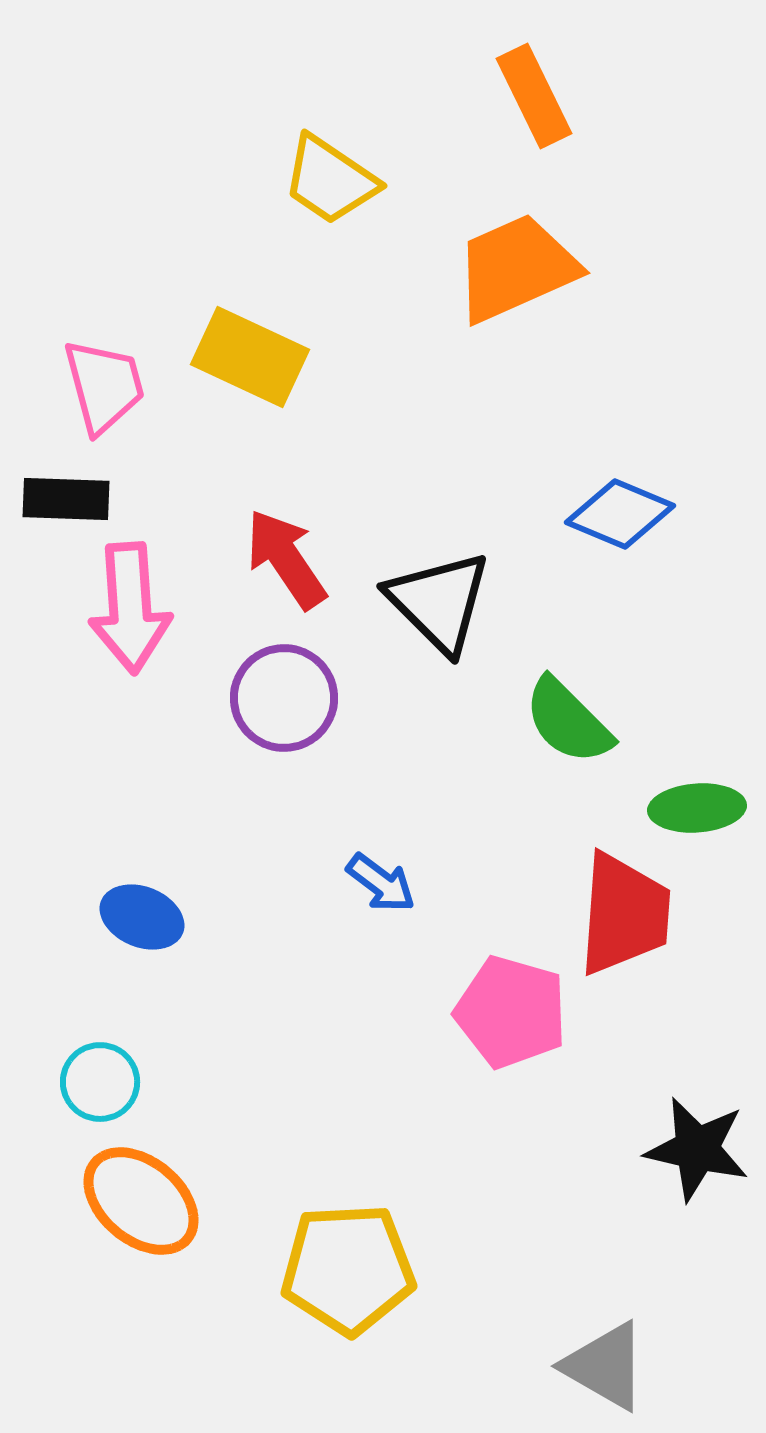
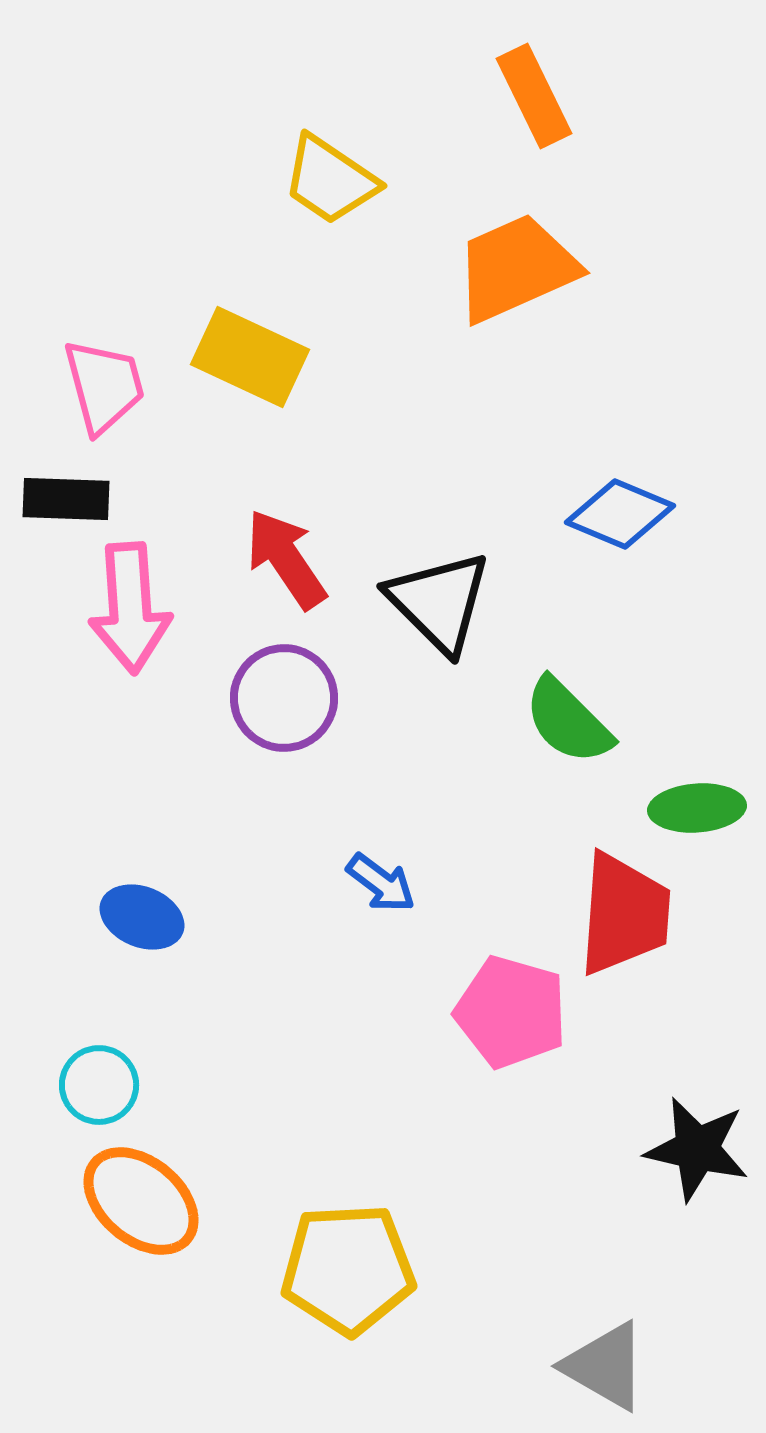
cyan circle: moved 1 px left, 3 px down
